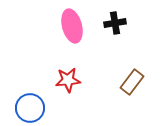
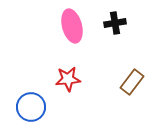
red star: moved 1 px up
blue circle: moved 1 px right, 1 px up
